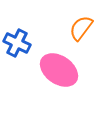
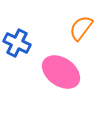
pink ellipse: moved 2 px right, 2 px down
